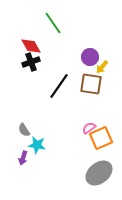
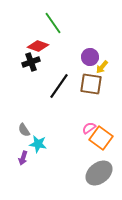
red diamond: moved 7 px right; rotated 40 degrees counterclockwise
orange square: rotated 30 degrees counterclockwise
cyan star: moved 1 px right, 1 px up
